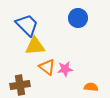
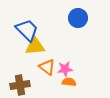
blue trapezoid: moved 5 px down
orange semicircle: moved 22 px left, 5 px up
